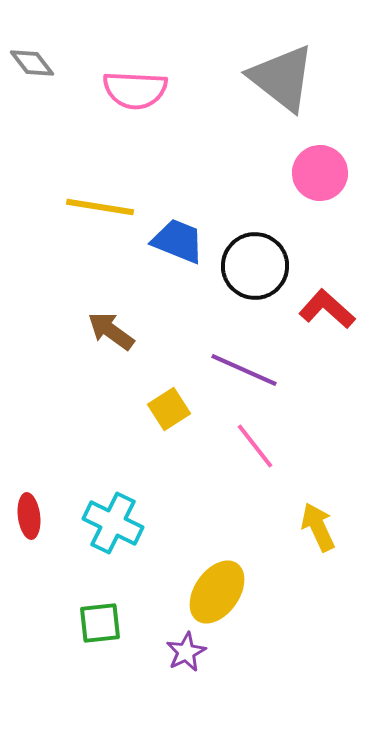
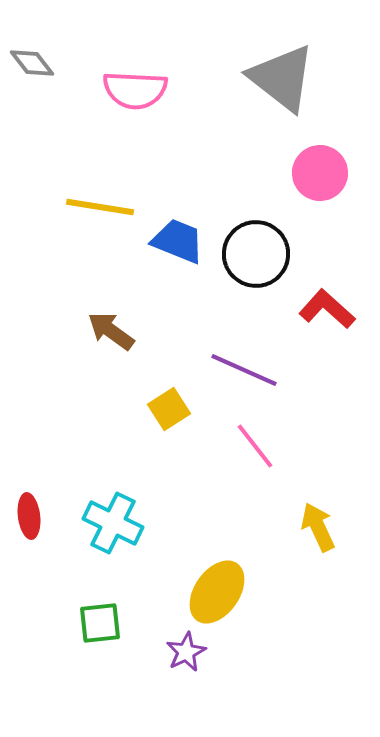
black circle: moved 1 px right, 12 px up
